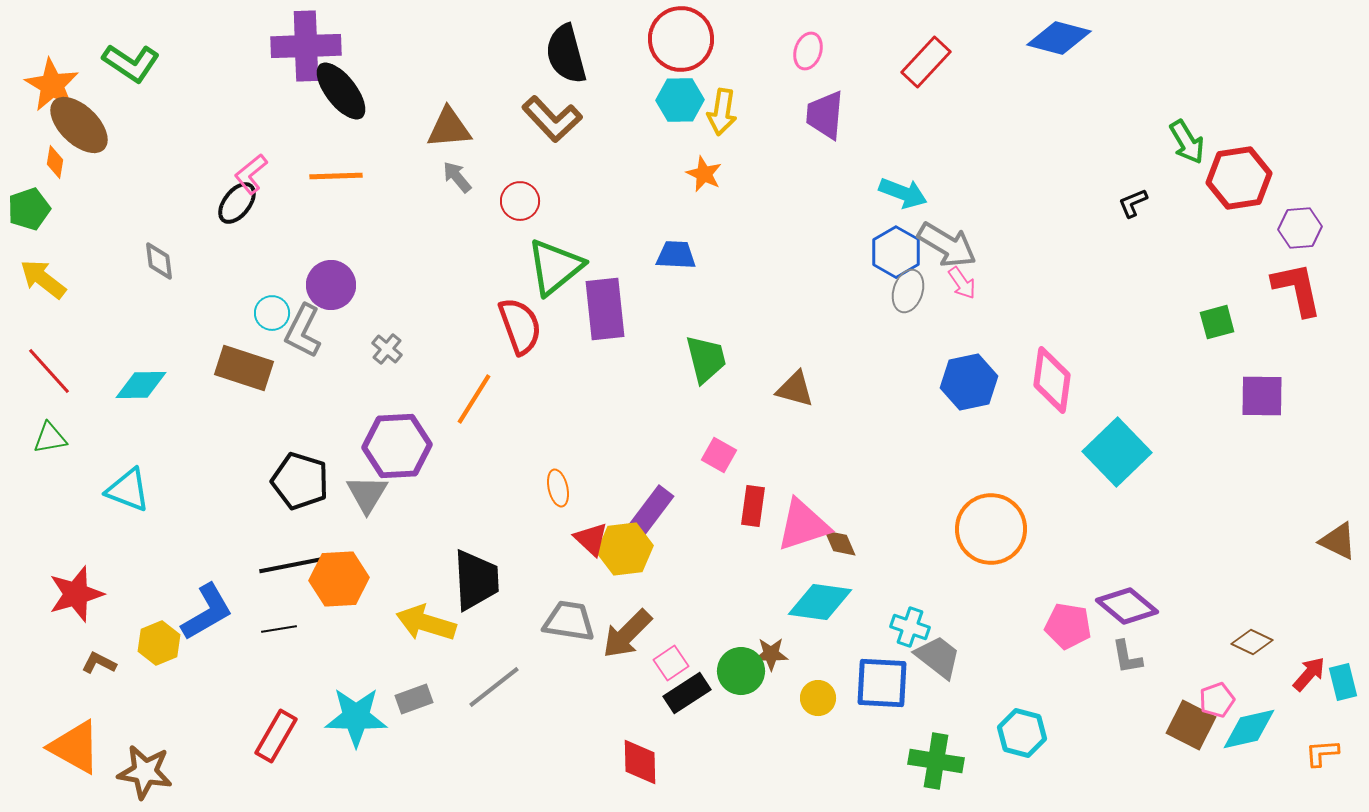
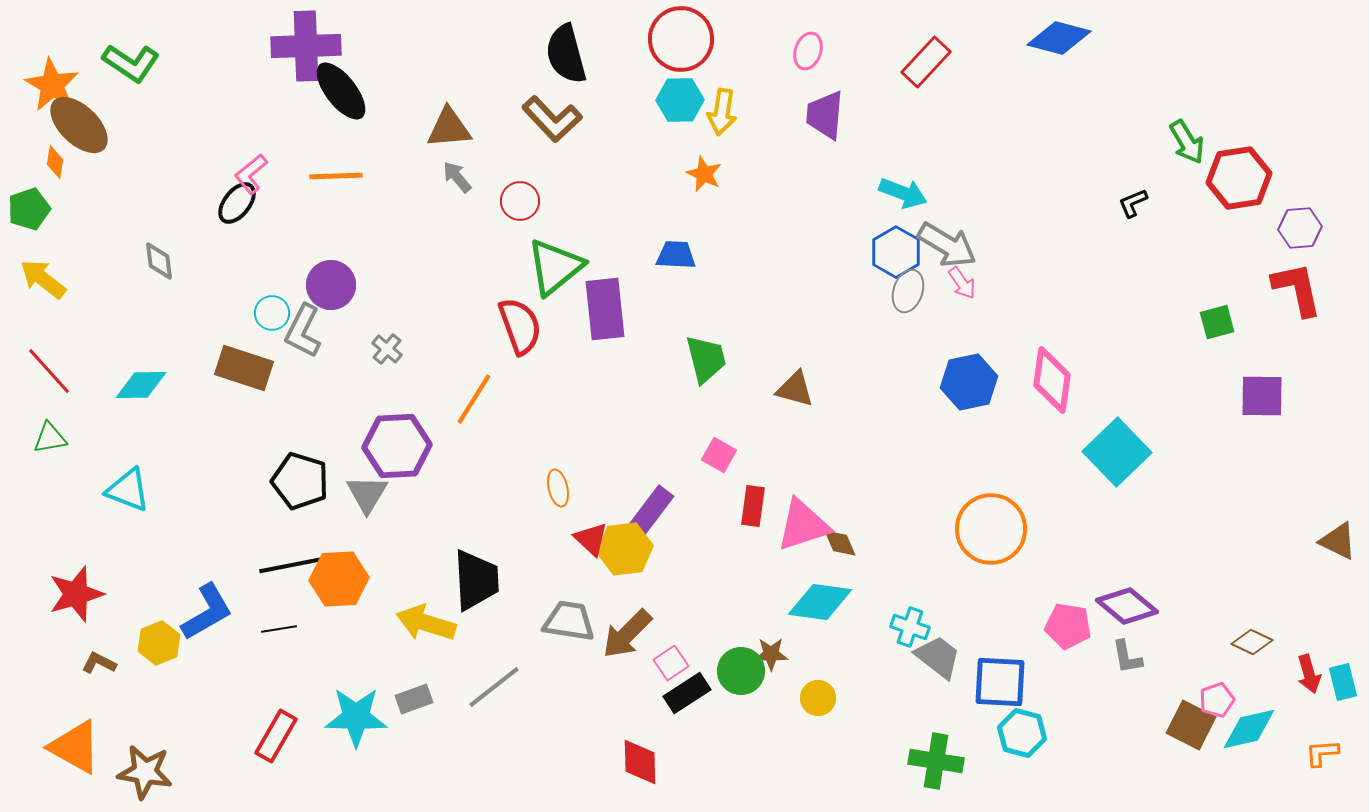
red arrow at (1309, 674): rotated 123 degrees clockwise
blue square at (882, 683): moved 118 px right, 1 px up
